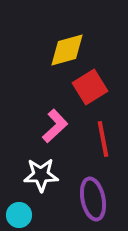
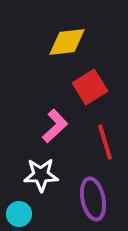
yellow diamond: moved 8 px up; rotated 9 degrees clockwise
red line: moved 2 px right, 3 px down; rotated 6 degrees counterclockwise
cyan circle: moved 1 px up
